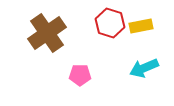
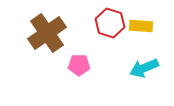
yellow rectangle: rotated 15 degrees clockwise
pink pentagon: moved 1 px left, 10 px up
